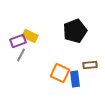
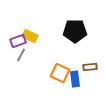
black pentagon: rotated 20 degrees clockwise
brown rectangle: moved 2 px down
